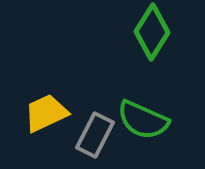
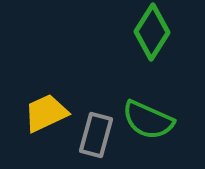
green semicircle: moved 5 px right
gray rectangle: moved 1 px right; rotated 12 degrees counterclockwise
